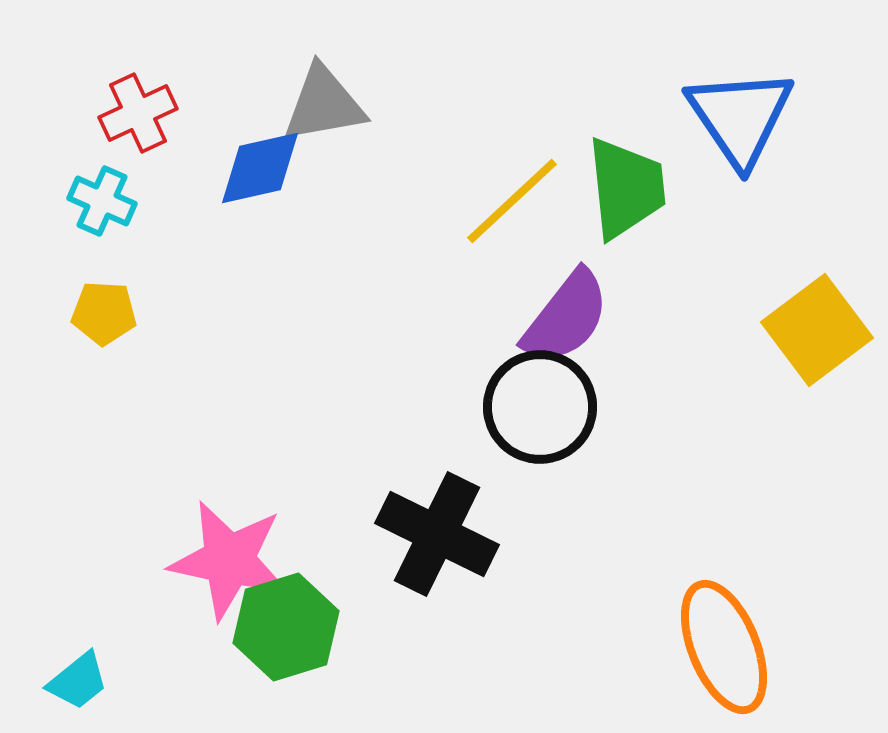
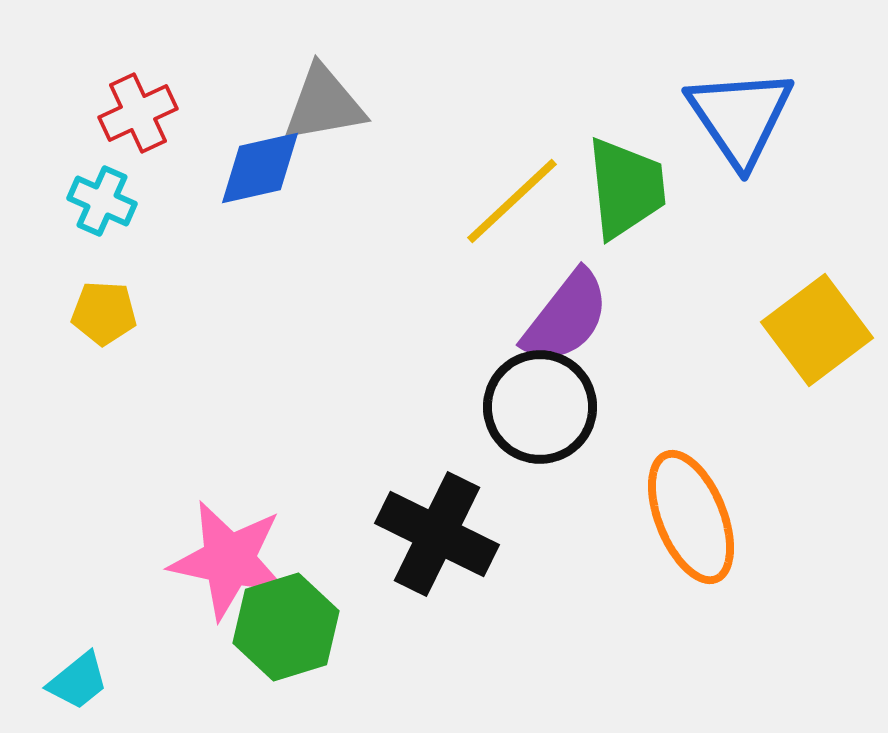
orange ellipse: moved 33 px left, 130 px up
